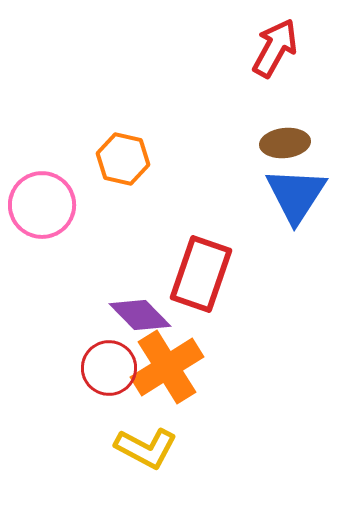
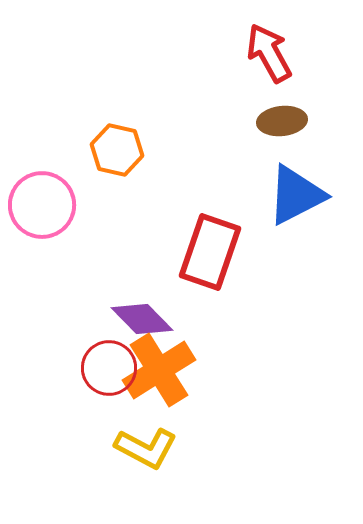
red arrow: moved 6 px left, 5 px down; rotated 58 degrees counterclockwise
brown ellipse: moved 3 px left, 22 px up
orange hexagon: moved 6 px left, 9 px up
blue triangle: rotated 30 degrees clockwise
red rectangle: moved 9 px right, 22 px up
purple diamond: moved 2 px right, 4 px down
orange cross: moved 8 px left, 3 px down
